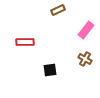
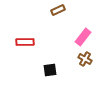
pink rectangle: moved 3 px left, 7 px down
